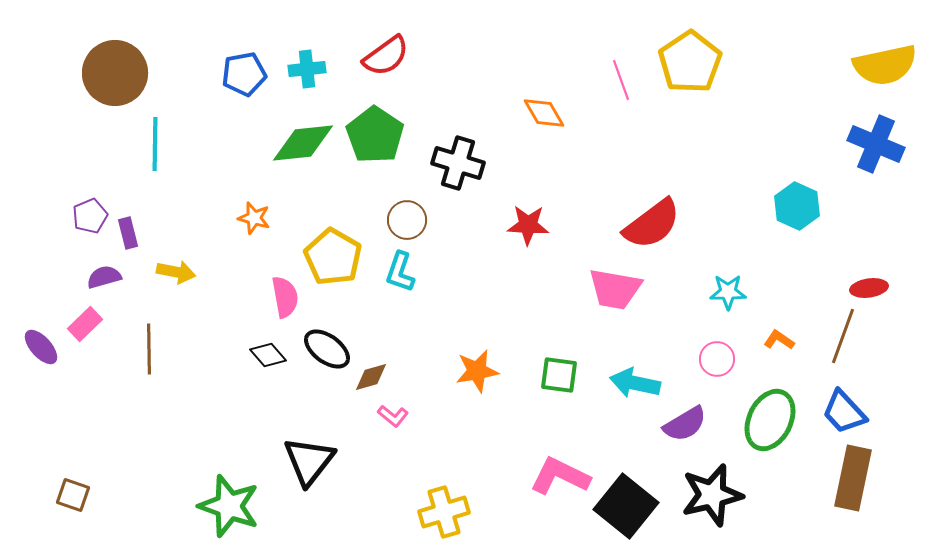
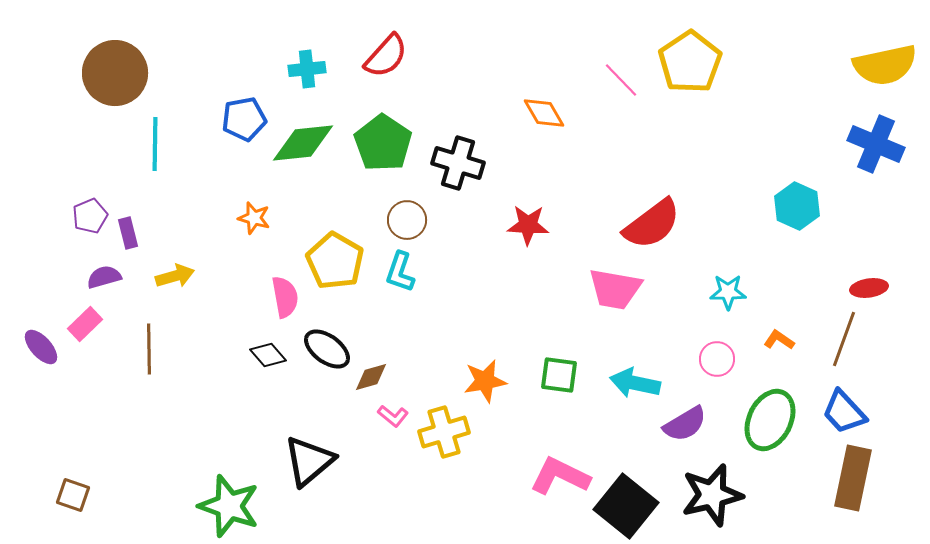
red semicircle at (386, 56): rotated 12 degrees counterclockwise
blue pentagon at (244, 74): moved 45 px down
pink line at (621, 80): rotated 24 degrees counterclockwise
green pentagon at (375, 135): moved 8 px right, 8 px down
yellow pentagon at (333, 257): moved 2 px right, 4 px down
yellow arrow at (176, 272): moved 1 px left, 4 px down; rotated 27 degrees counterclockwise
brown line at (843, 336): moved 1 px right, 3 px down
orange star at (477, 371): moved 8 px right, 10 px down
black triangle at (309, 461): rotated 12 degrees clockwise
yellow cross at (444, 512): moved 80 px up
